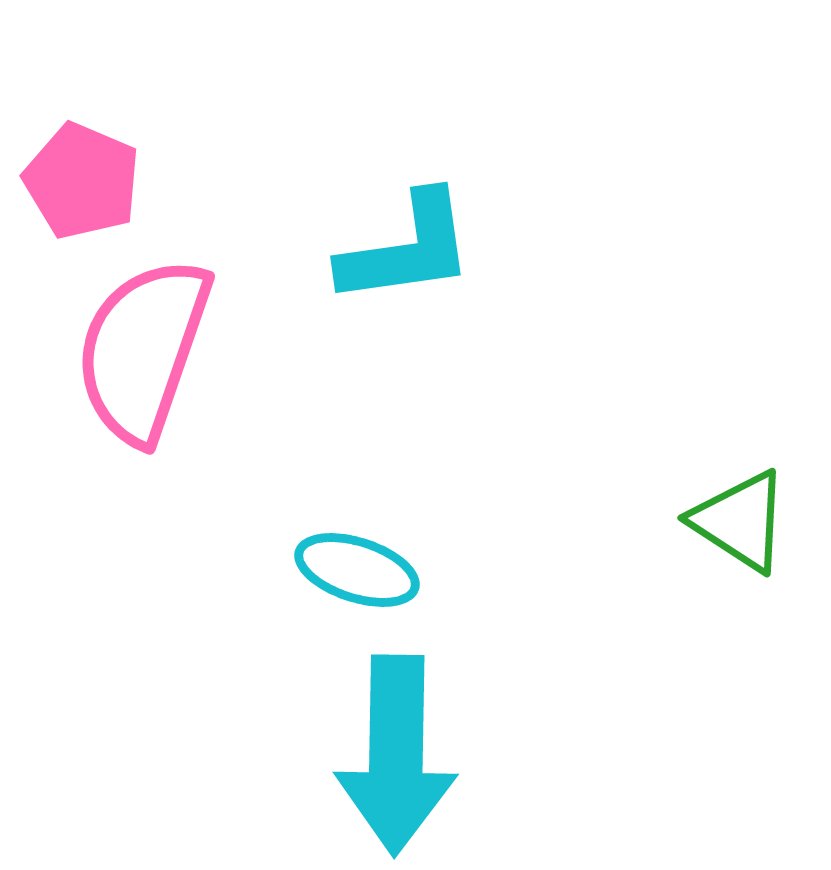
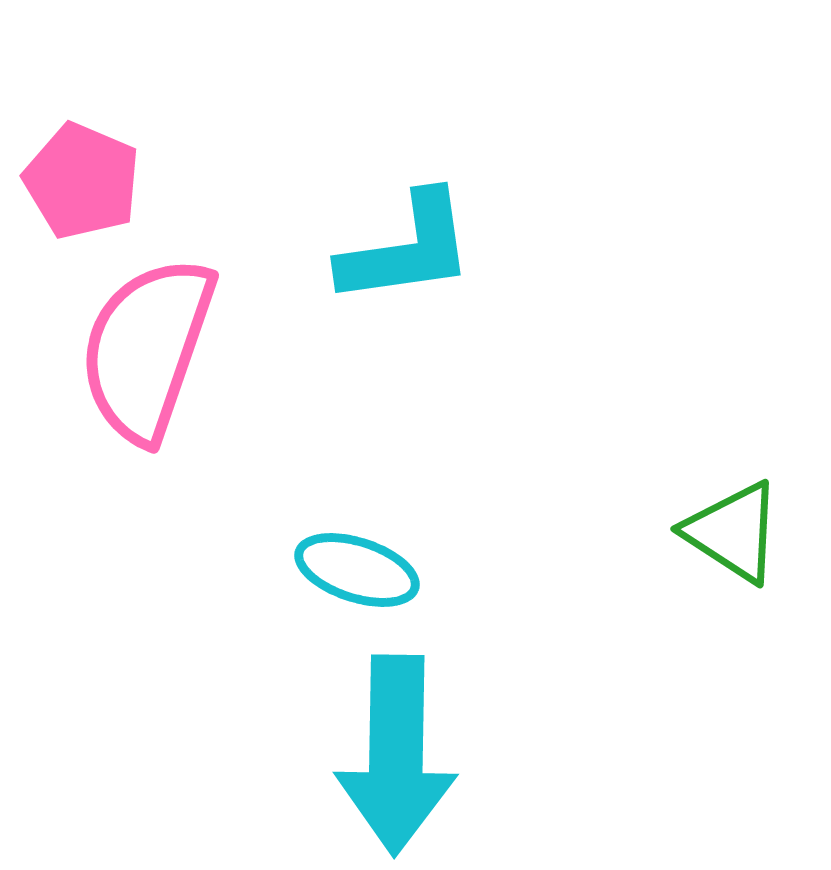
pink semicircle: moved 4 px right, 1 px up
green triangle: moved 7 px left, 11 px down
